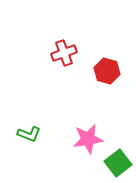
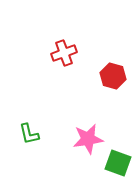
red hexagon: moved 6 px right, 5 px down
green L-shape: rotated 55 degrees clockwise
green square: rotated 32 degrees counterclockwise
